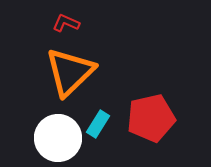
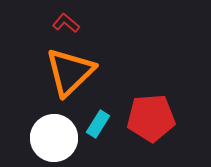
red L-shape: rotated 16 degrees clockwise
red pentagon: rotated 9 degrees clockwise
white circle: moved 4 px left
